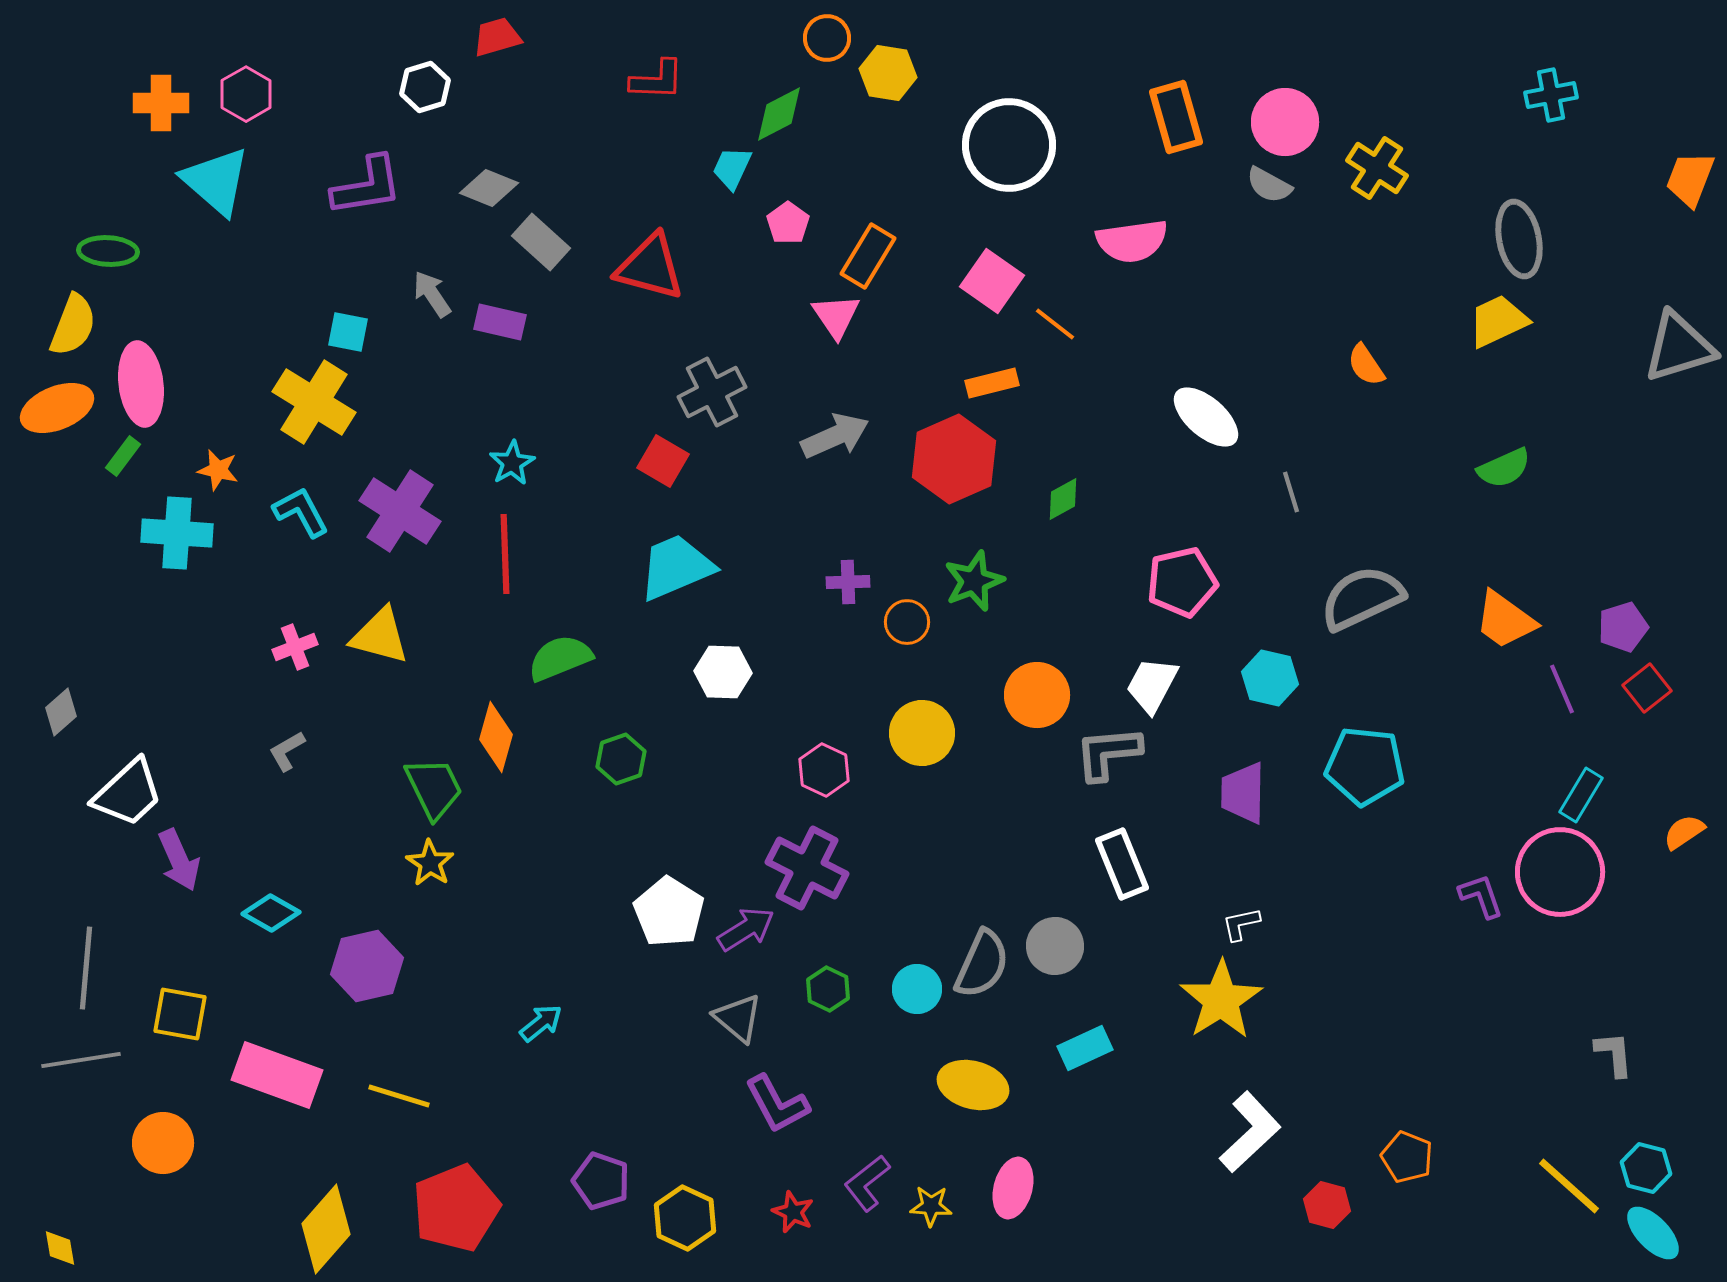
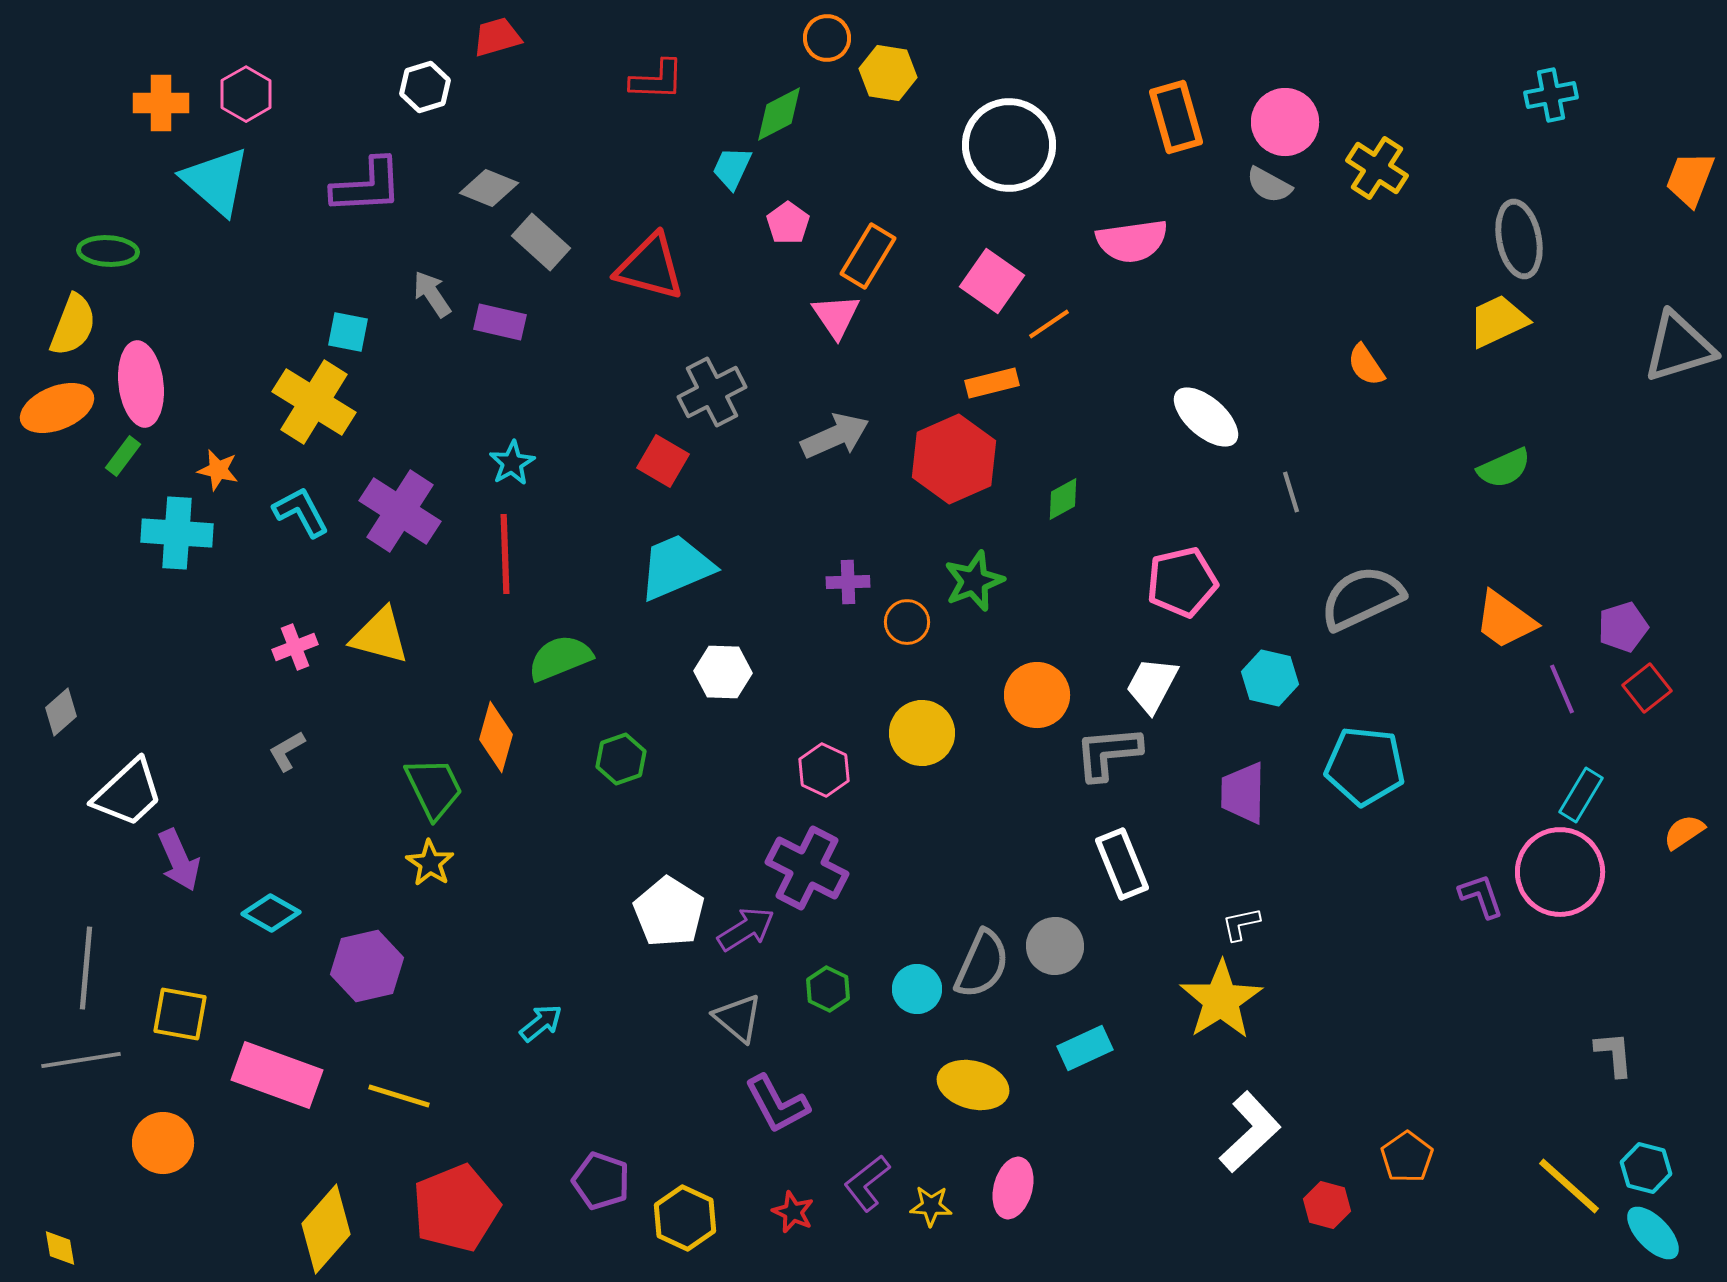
purple L-shape at (367, 186): rotated 6 degrees clockwise
orange line at (1055, 324): moved 6 px left; rotated 72 degrees counterclockwise
orange pentagon at (1407, 1157): rotated 15 degrees clockwise
